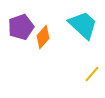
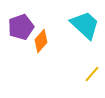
cyan trapezoid: moved 2 px right
orange diamond: moved 2 px left, 4 px down
